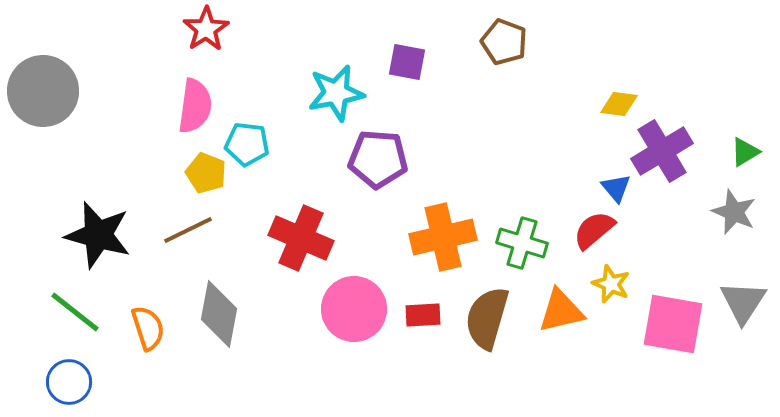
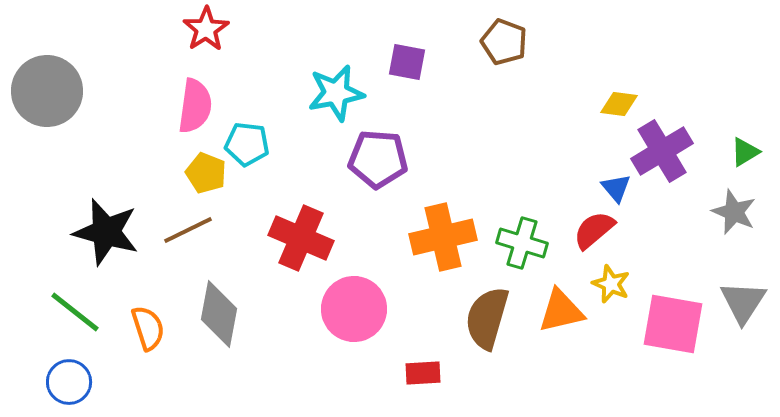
gray circle: moved 4 px right
black star: moved 8 px right, 3 px up
red rectangle: moved 58 px down
